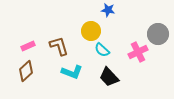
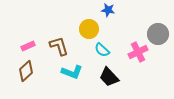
yellow circle: moved 2 px left, 2 px up
